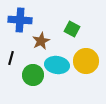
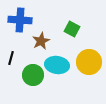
yellow circle: moved 3 px right, 1 px down
